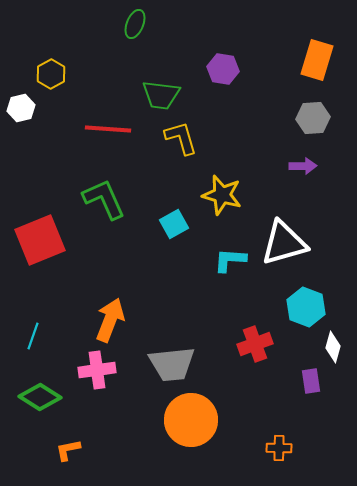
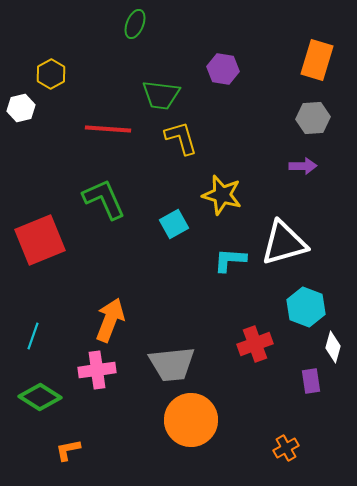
orange cross: moved 7 px right; rotated 30 degrees counterclockwise
